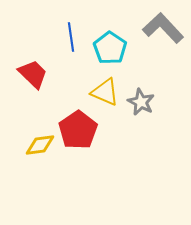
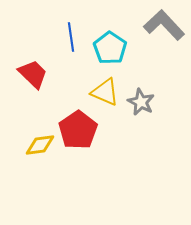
gray L-shape: moved 1 px right, 3 px up
